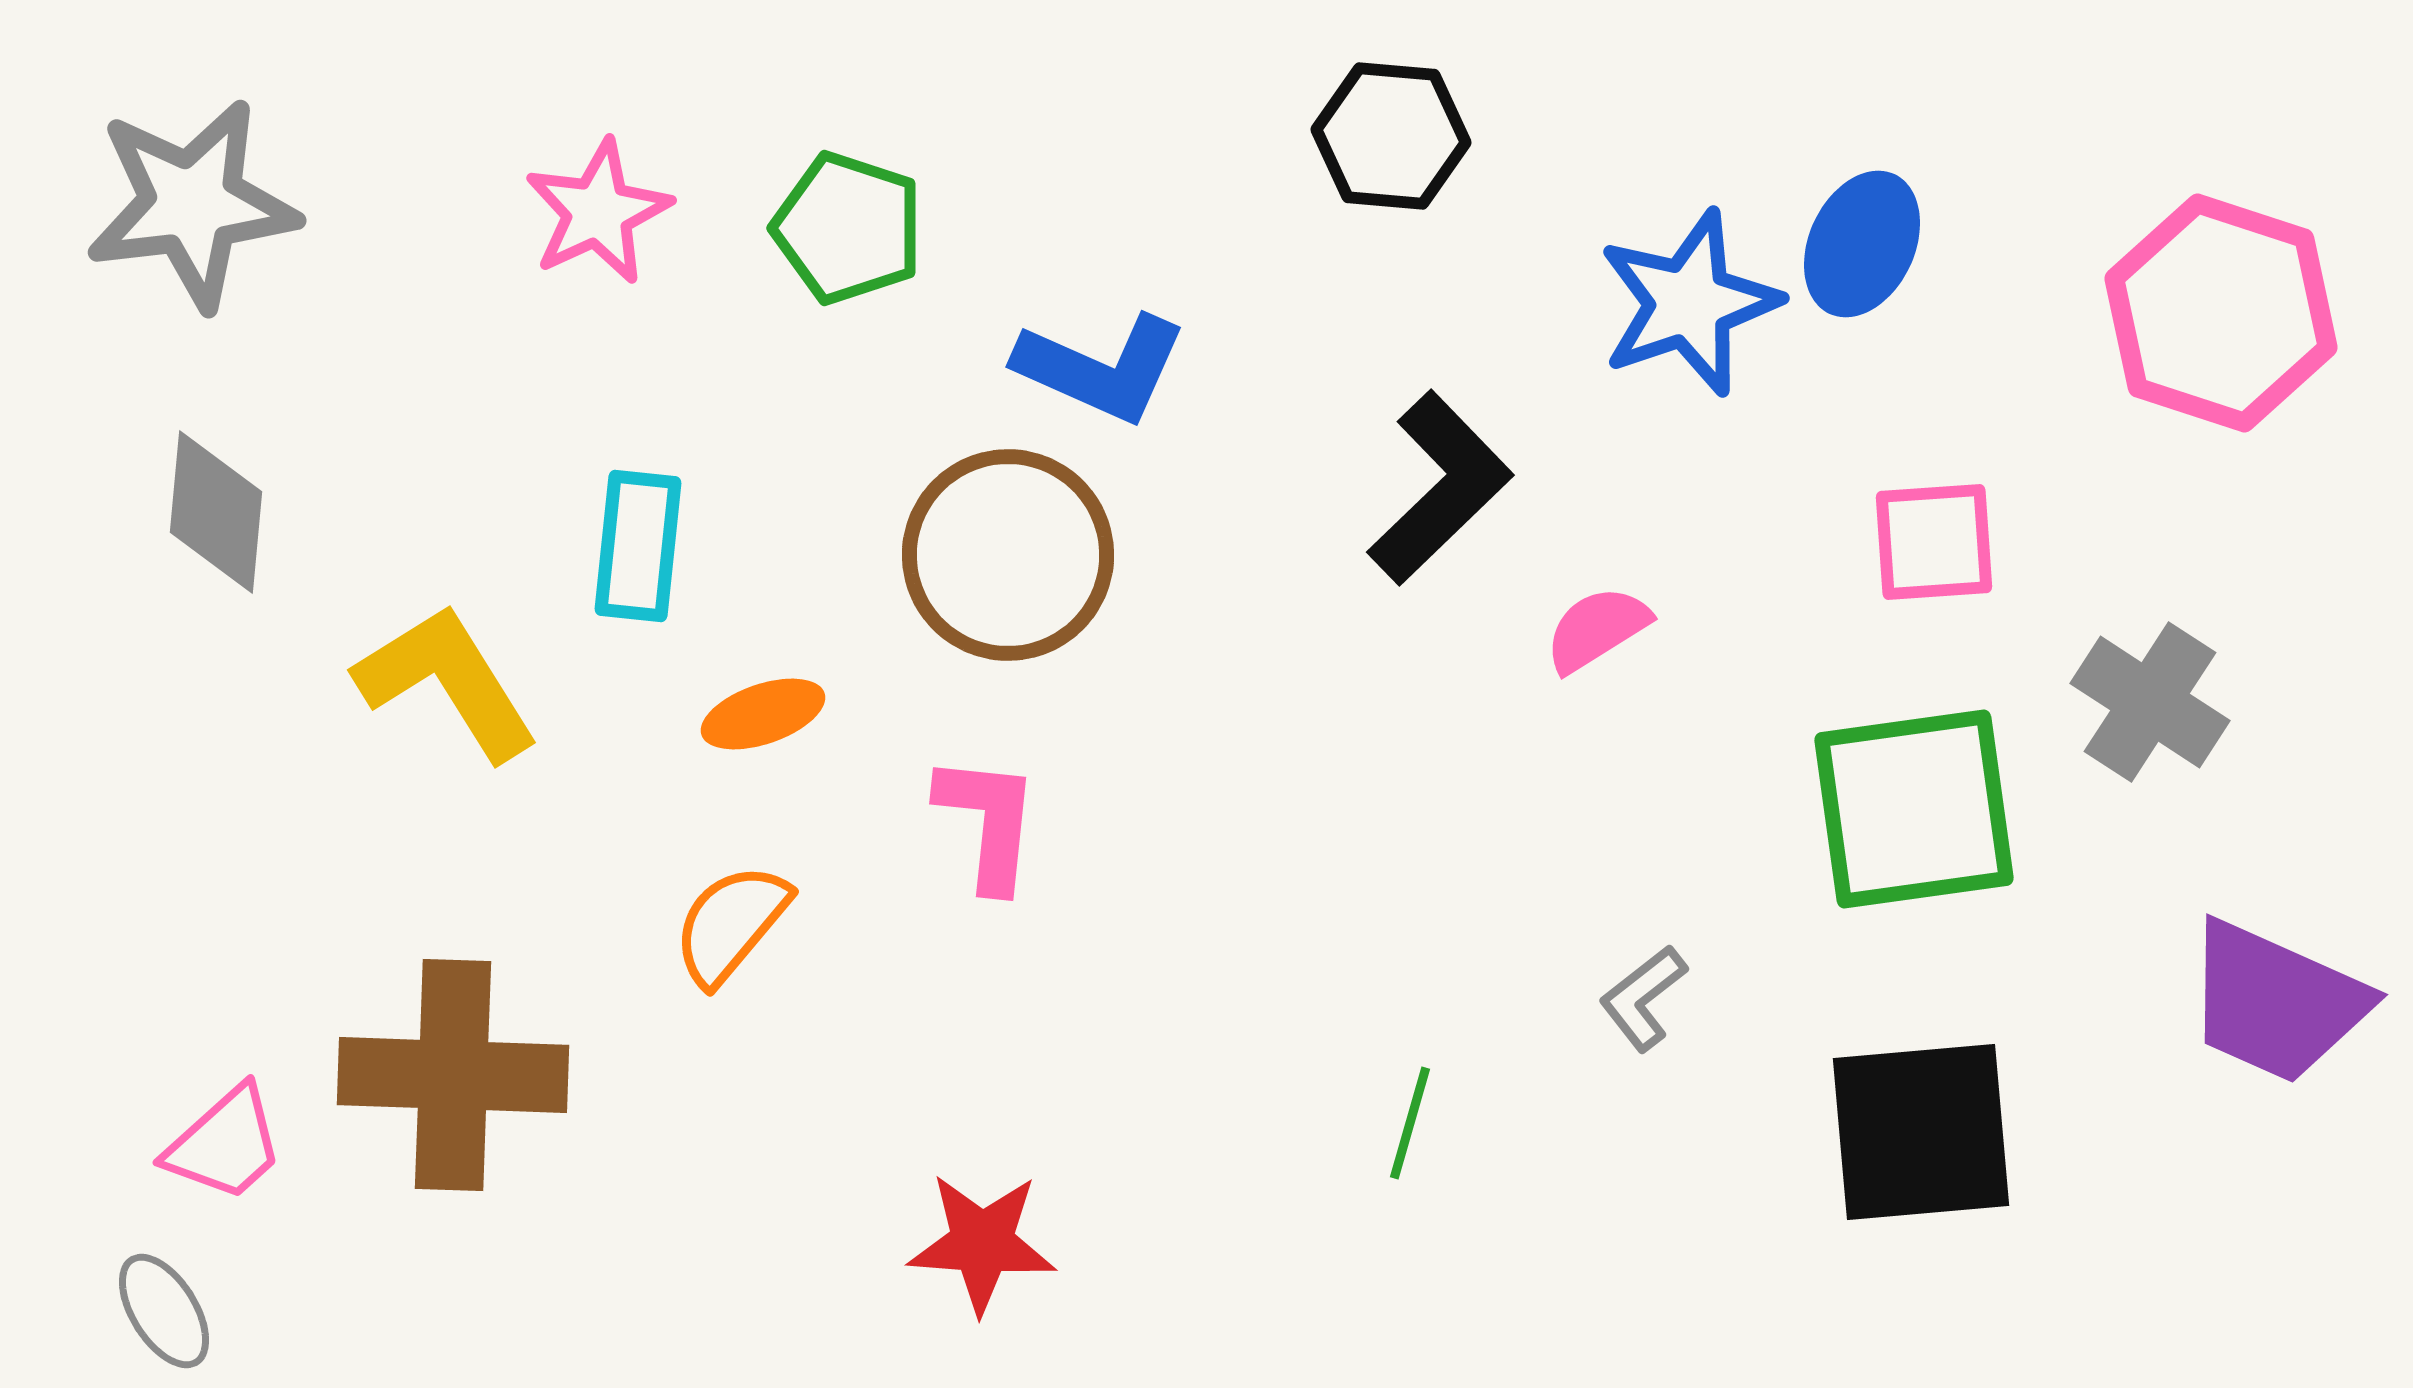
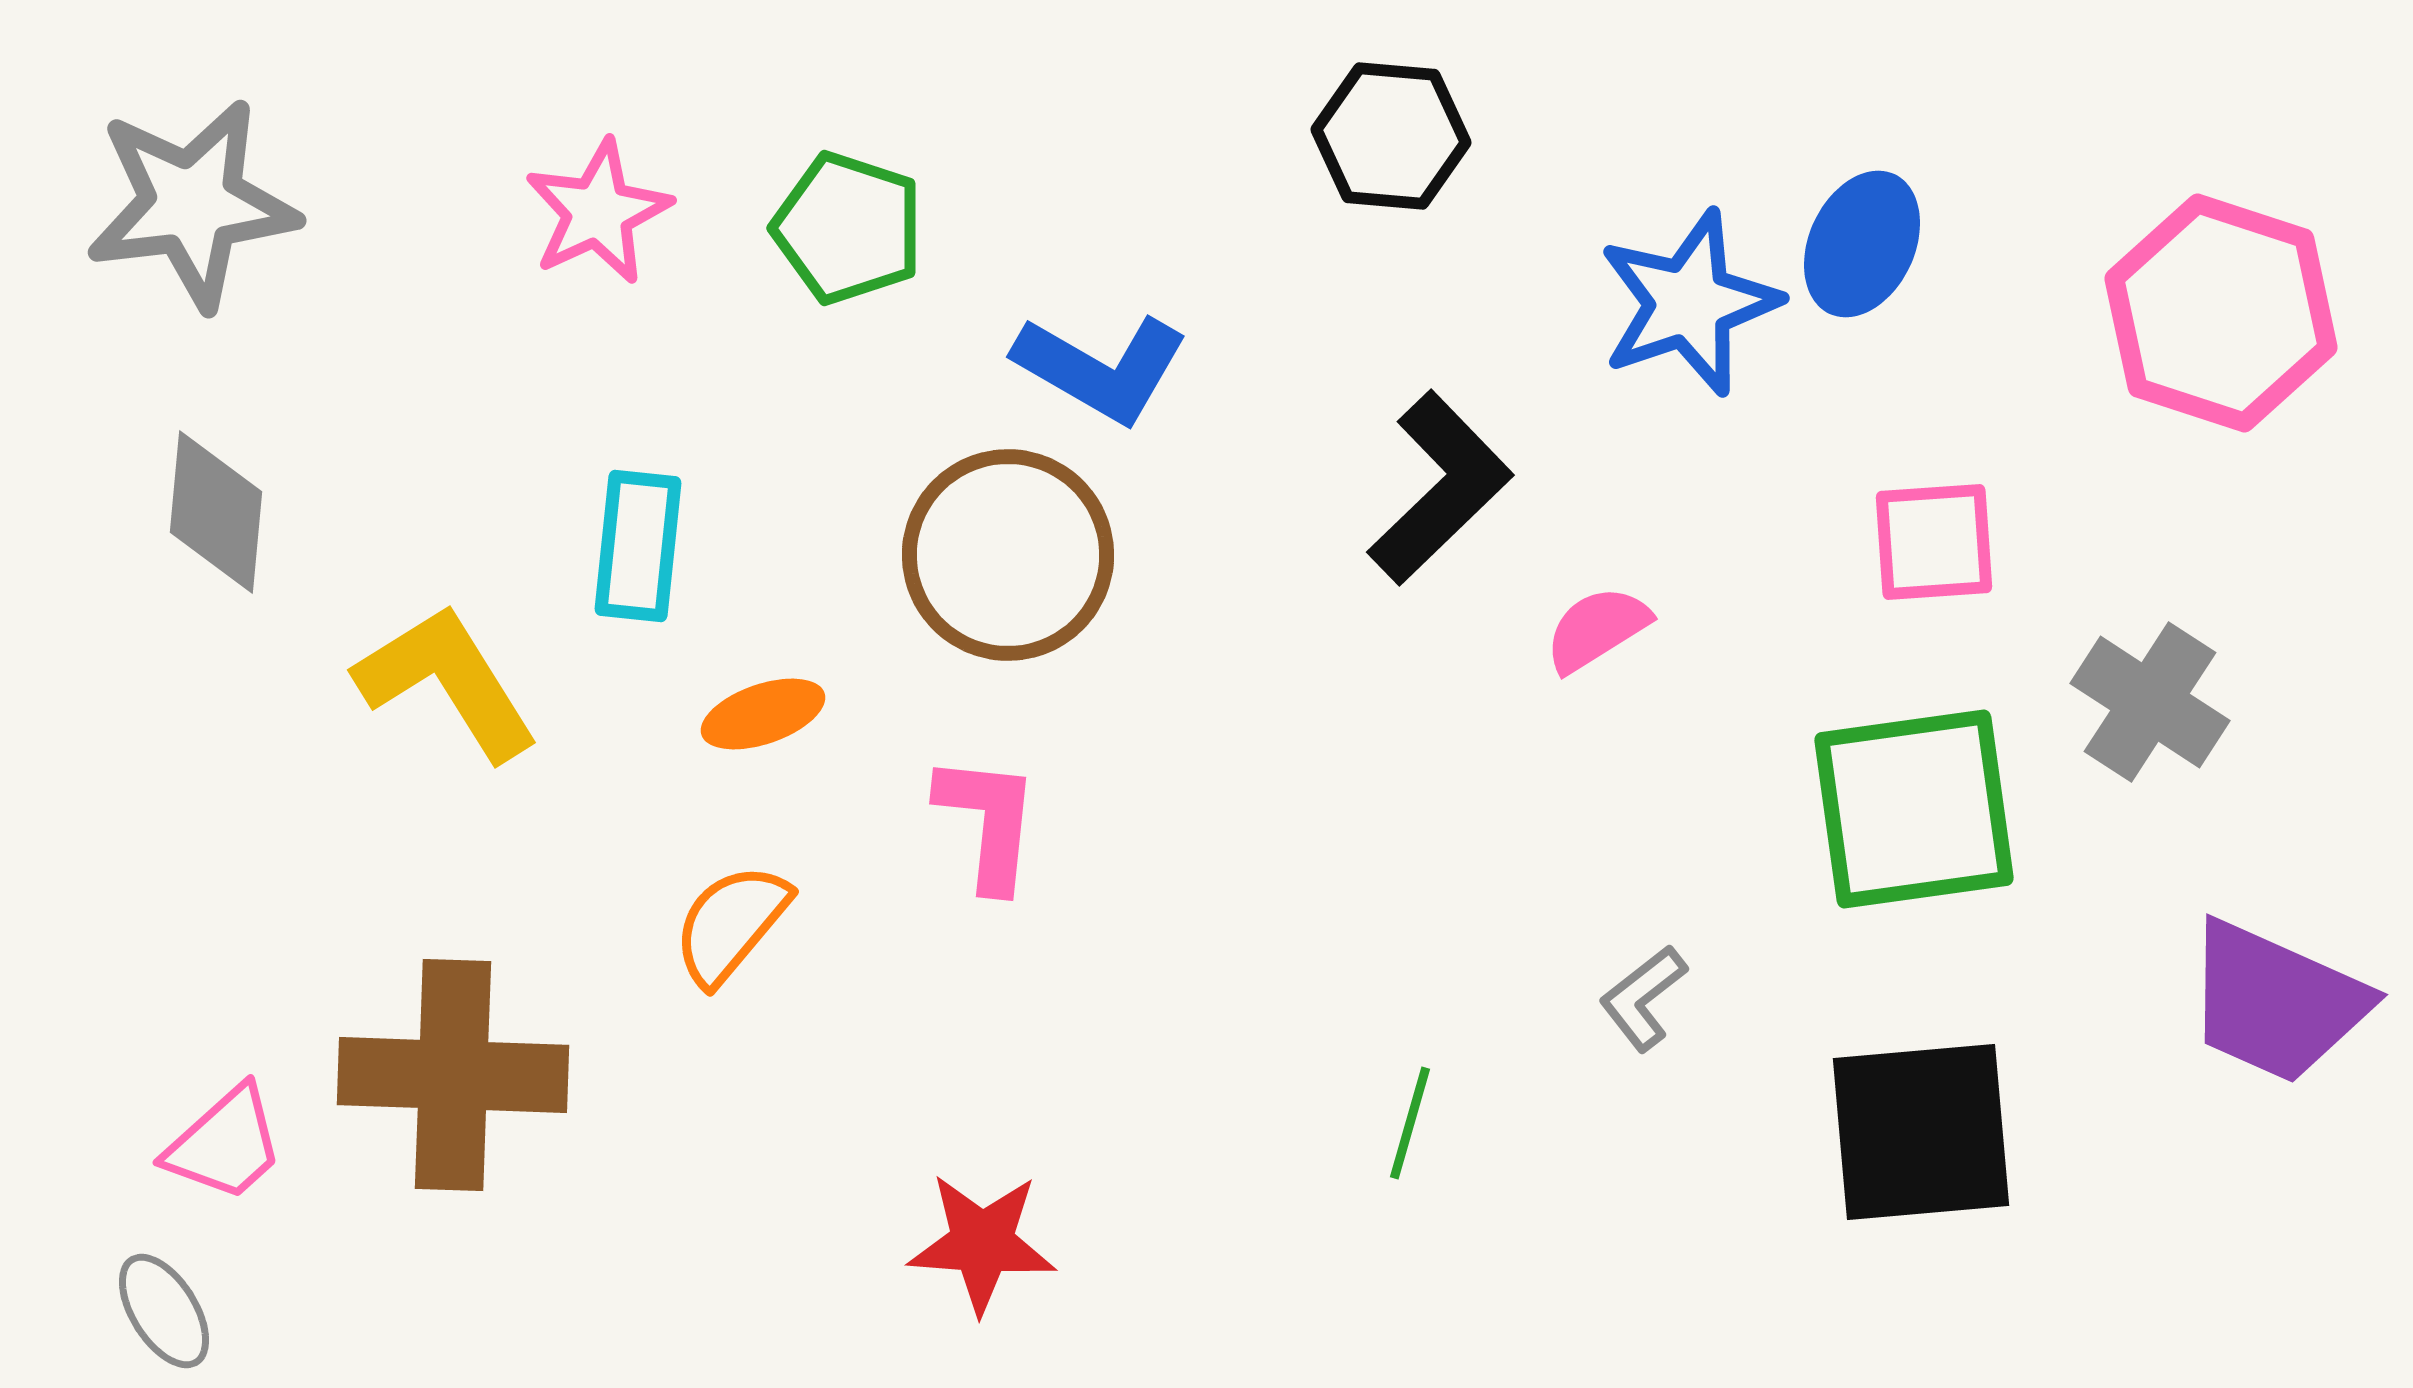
blue L-shape: rotated 6 degrees clockwise
